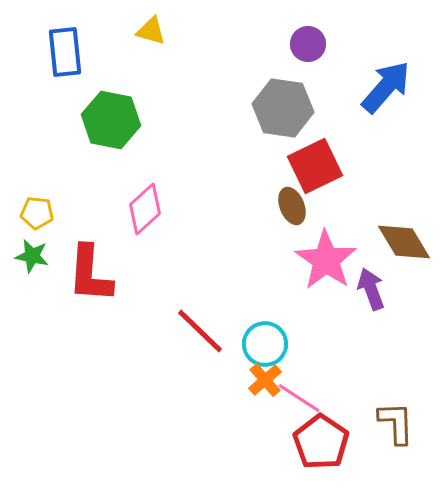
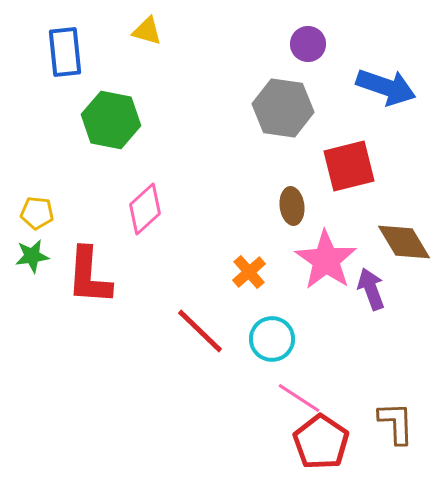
yellow triangle: moved 4 px left
blue arrow: rotated 68 degrees clockwise
red square: moved 34 px right; rotated 12 degrees clockwise
brown ellipse: rotated 15 degrees clockwise
green star: rotated 20 degrees counterclockwise
red L-shape: moved 1 px left, 2 px down
cyan circle: moved 7 px right, 5 px up
orange cross: moved 16 px left, 108 px up
